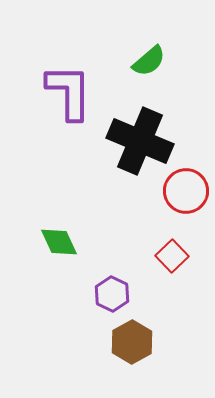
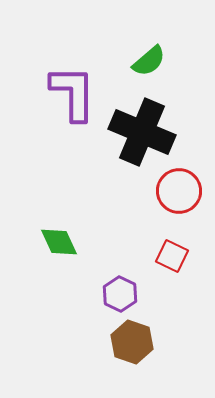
purple L-shape: moved 4 px right, 1 px down
black cross: moved 2 px right, 9 px up
red circle: moved 7 px left
red square: rotated 20 degrees counterclockwise
purple hexagon: moved 8 px right
brown hexagon: rotated 12 degrees counterclockwise
